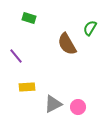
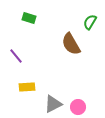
green semicircle: moved 6 px up
brown semicircle: moved 4 px right
